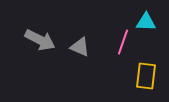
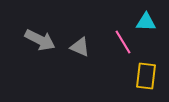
pink line: rotated 50 degrees counterclockwise
